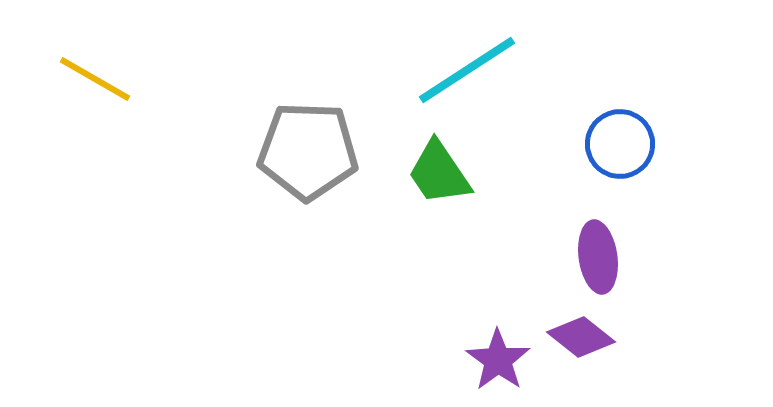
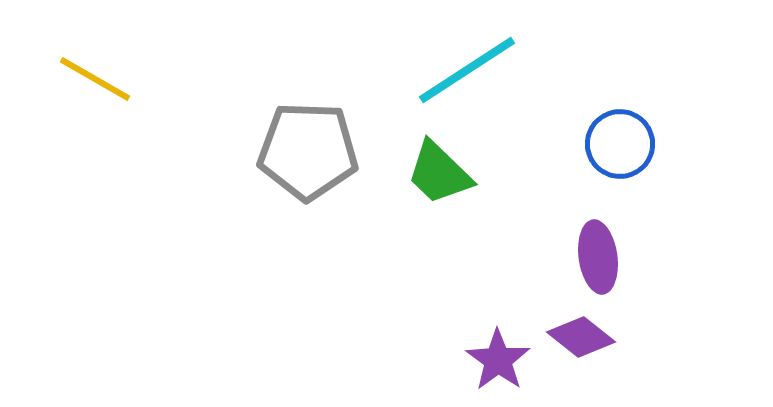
green trapezoid: rotated 12 degrees counterclockwise
